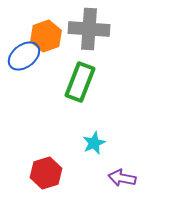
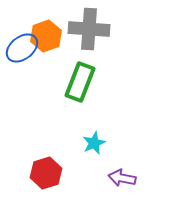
blue ellipse: moved 2 px left, 8 px up
